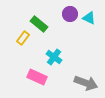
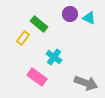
pink rectangle: rotated 12 degrees clockwise
